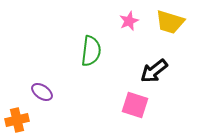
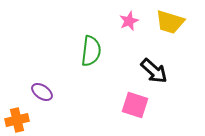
black arrow: rotated 100 degrees counterclockwise
